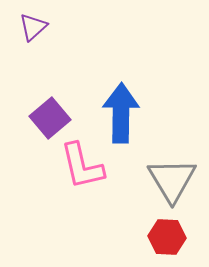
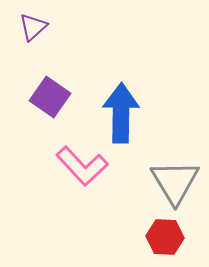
purple square: moved 21 px up; rotated 15 degrees counterclockwise
pink L-shape: rotated 30 degrees counterclockwise
gray triangle: moved 3 px right, 2 px down
red hexagon: moved 2 px left
